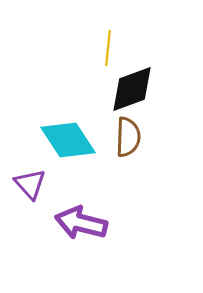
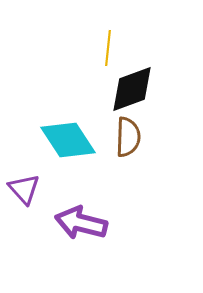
purple triangle: moved 6 px left, 5 px down
